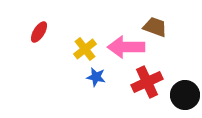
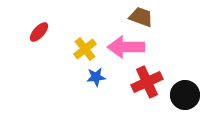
brown trapezoid: moved 14 px left, 10 px up
red ellipse: rotated 10 degrees clockwise
blue star: rotated 18 degrees counterclockwise
